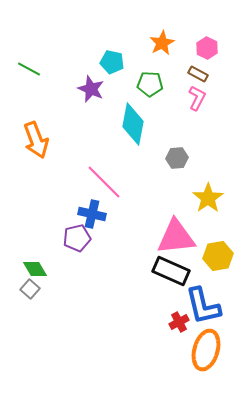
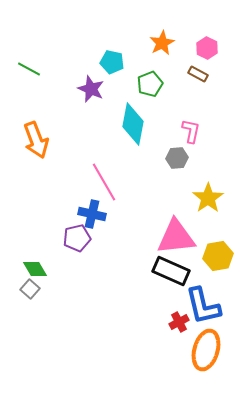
green pentagon: rotated 25 degrees counterclockwise
pink L-shape: moved 6 px left, 33 px down; rotated 15 degrees counterclockwise
pink line: rotated 15 degrees clockwise
